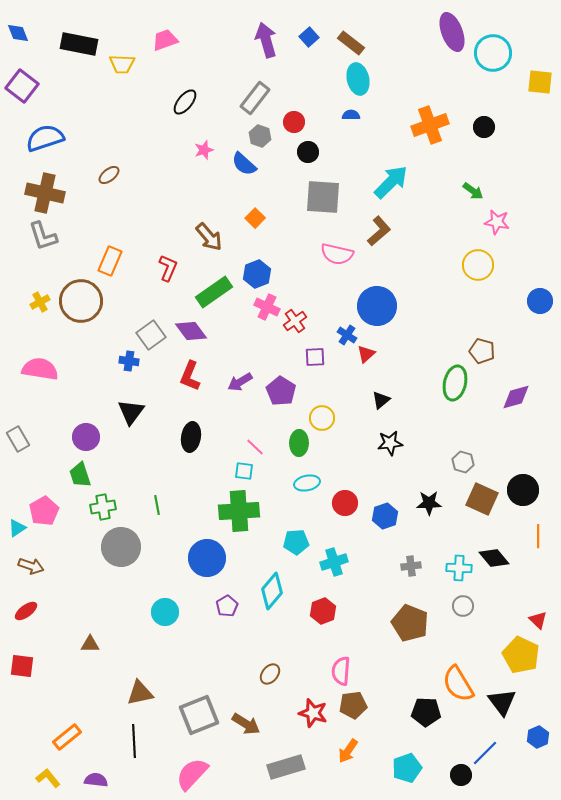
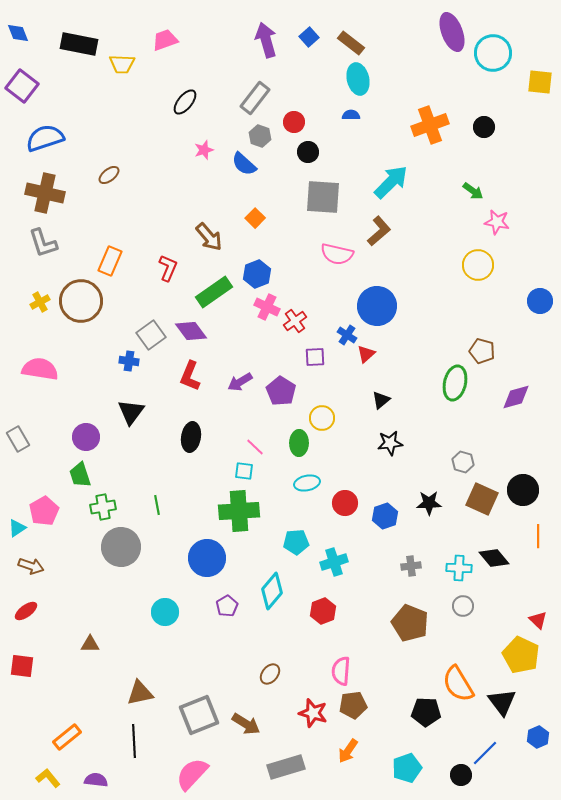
gray L-shape at (43, 236): moved 7 px down
